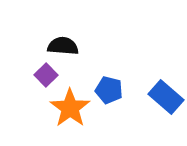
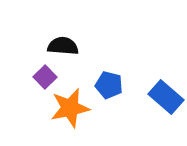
purple square: moved 1 px left, 2 px down
blue pentagon: moved 5 px up
orange star: rotated 24 degrees clockwise
